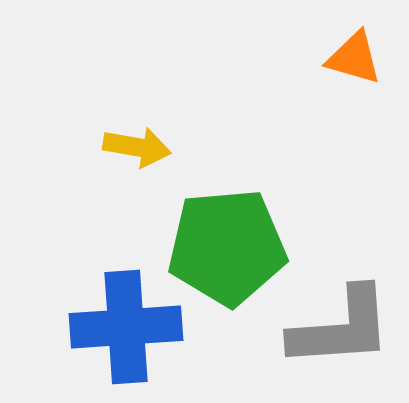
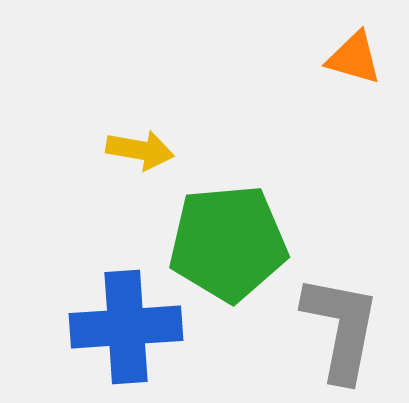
yellow arrow: moved 3 px right, 3 px down
green pentagon: moved 1 px right, 4 px up
gray L-shape: rotated 75 degrees counterclockwise
